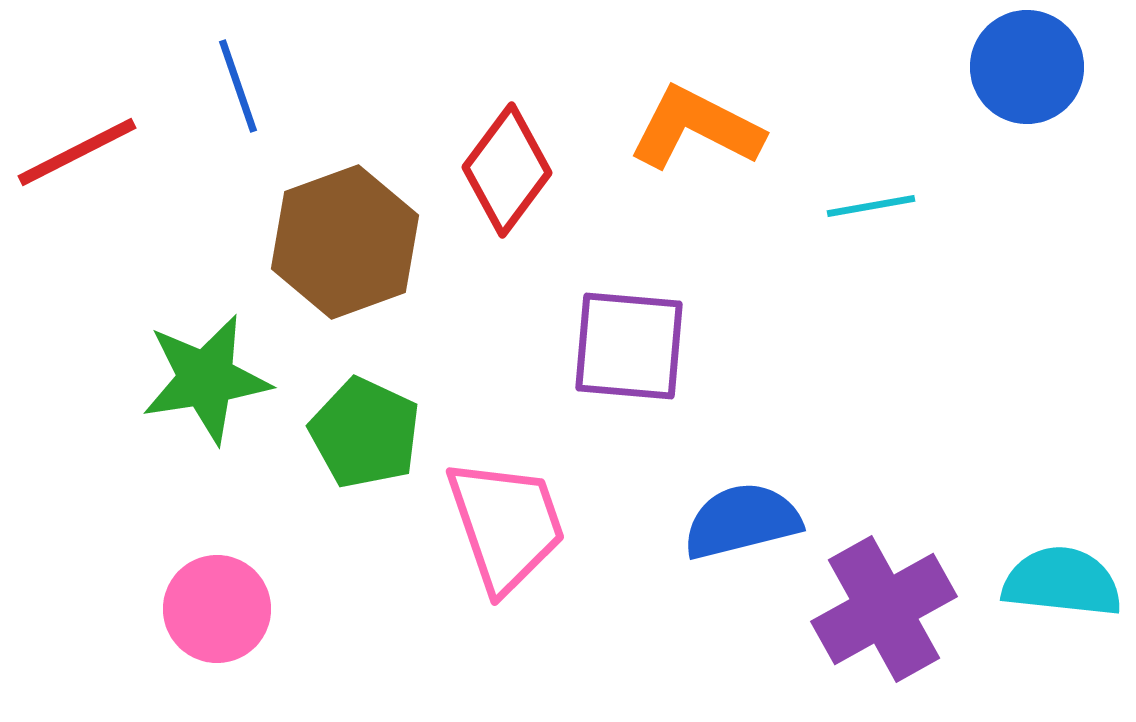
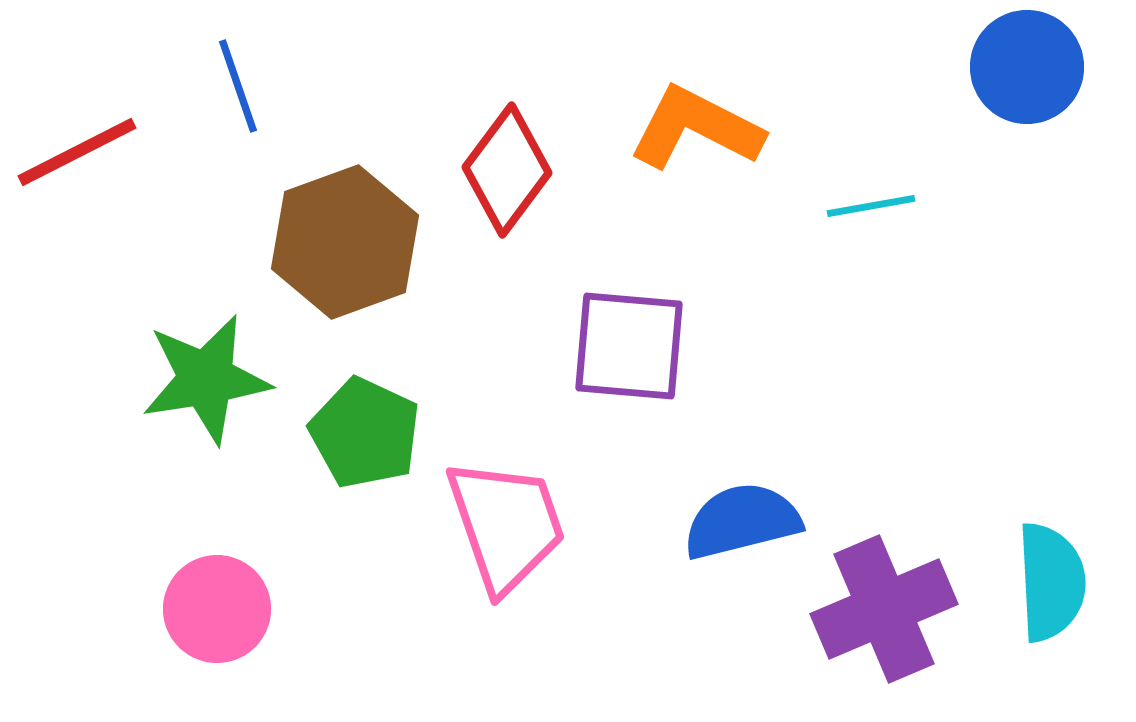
cyan semicircle: moved 11 px left; rotated 81 degrees clockwise
purple cross: rotated 6 degrees clockwise
